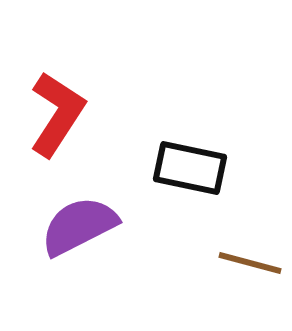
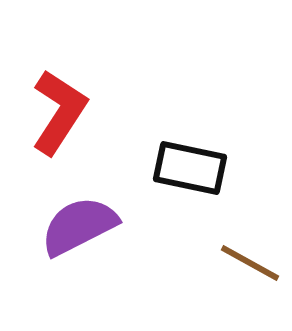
red L-shape: moved 2 px right, 2 px up
brown line: rotated 14 degrees clockwise
